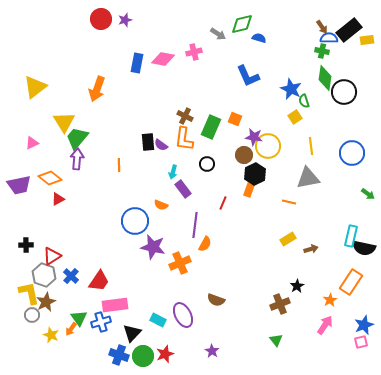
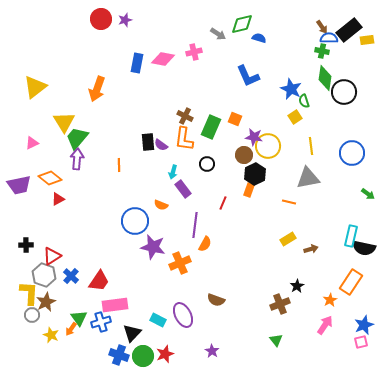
yellow L-shape at (29, 293): rotated 15 degrees clockwise
